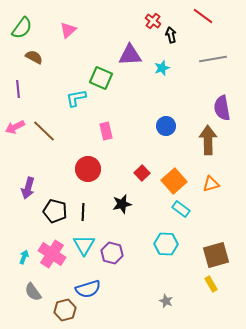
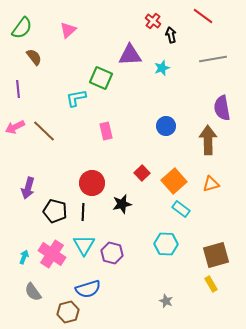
brown semicircle: rotated 24 degrees clockwise
red circle: moved 4 px right, 14 px down
brown hexagon: moved 3 px right, 2 px down
